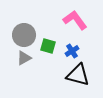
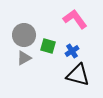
pink L-shape: moved 1 px up
